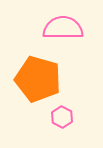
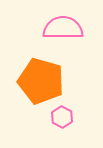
orange pentagon: moved 3 px right, 2 px down
